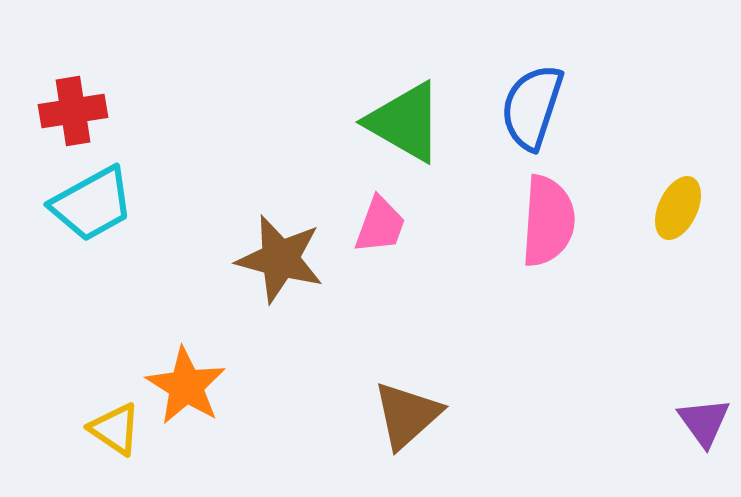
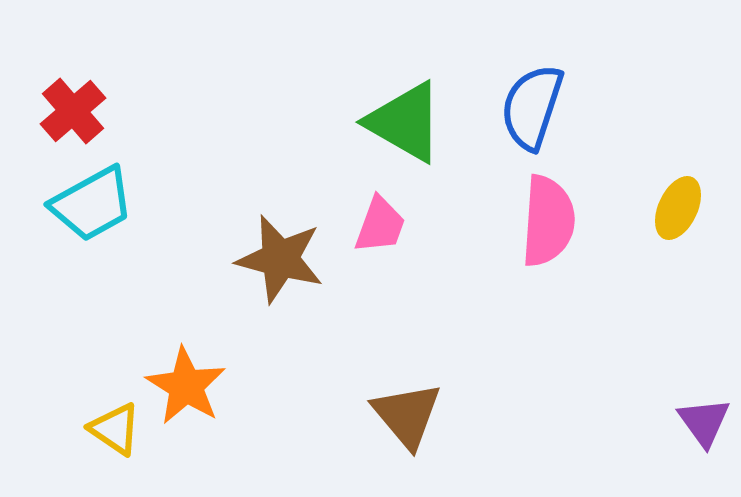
red cross: rotated 32 degrees counterclockwise
brown triangle: rotated 28 degrees counterclockwise
